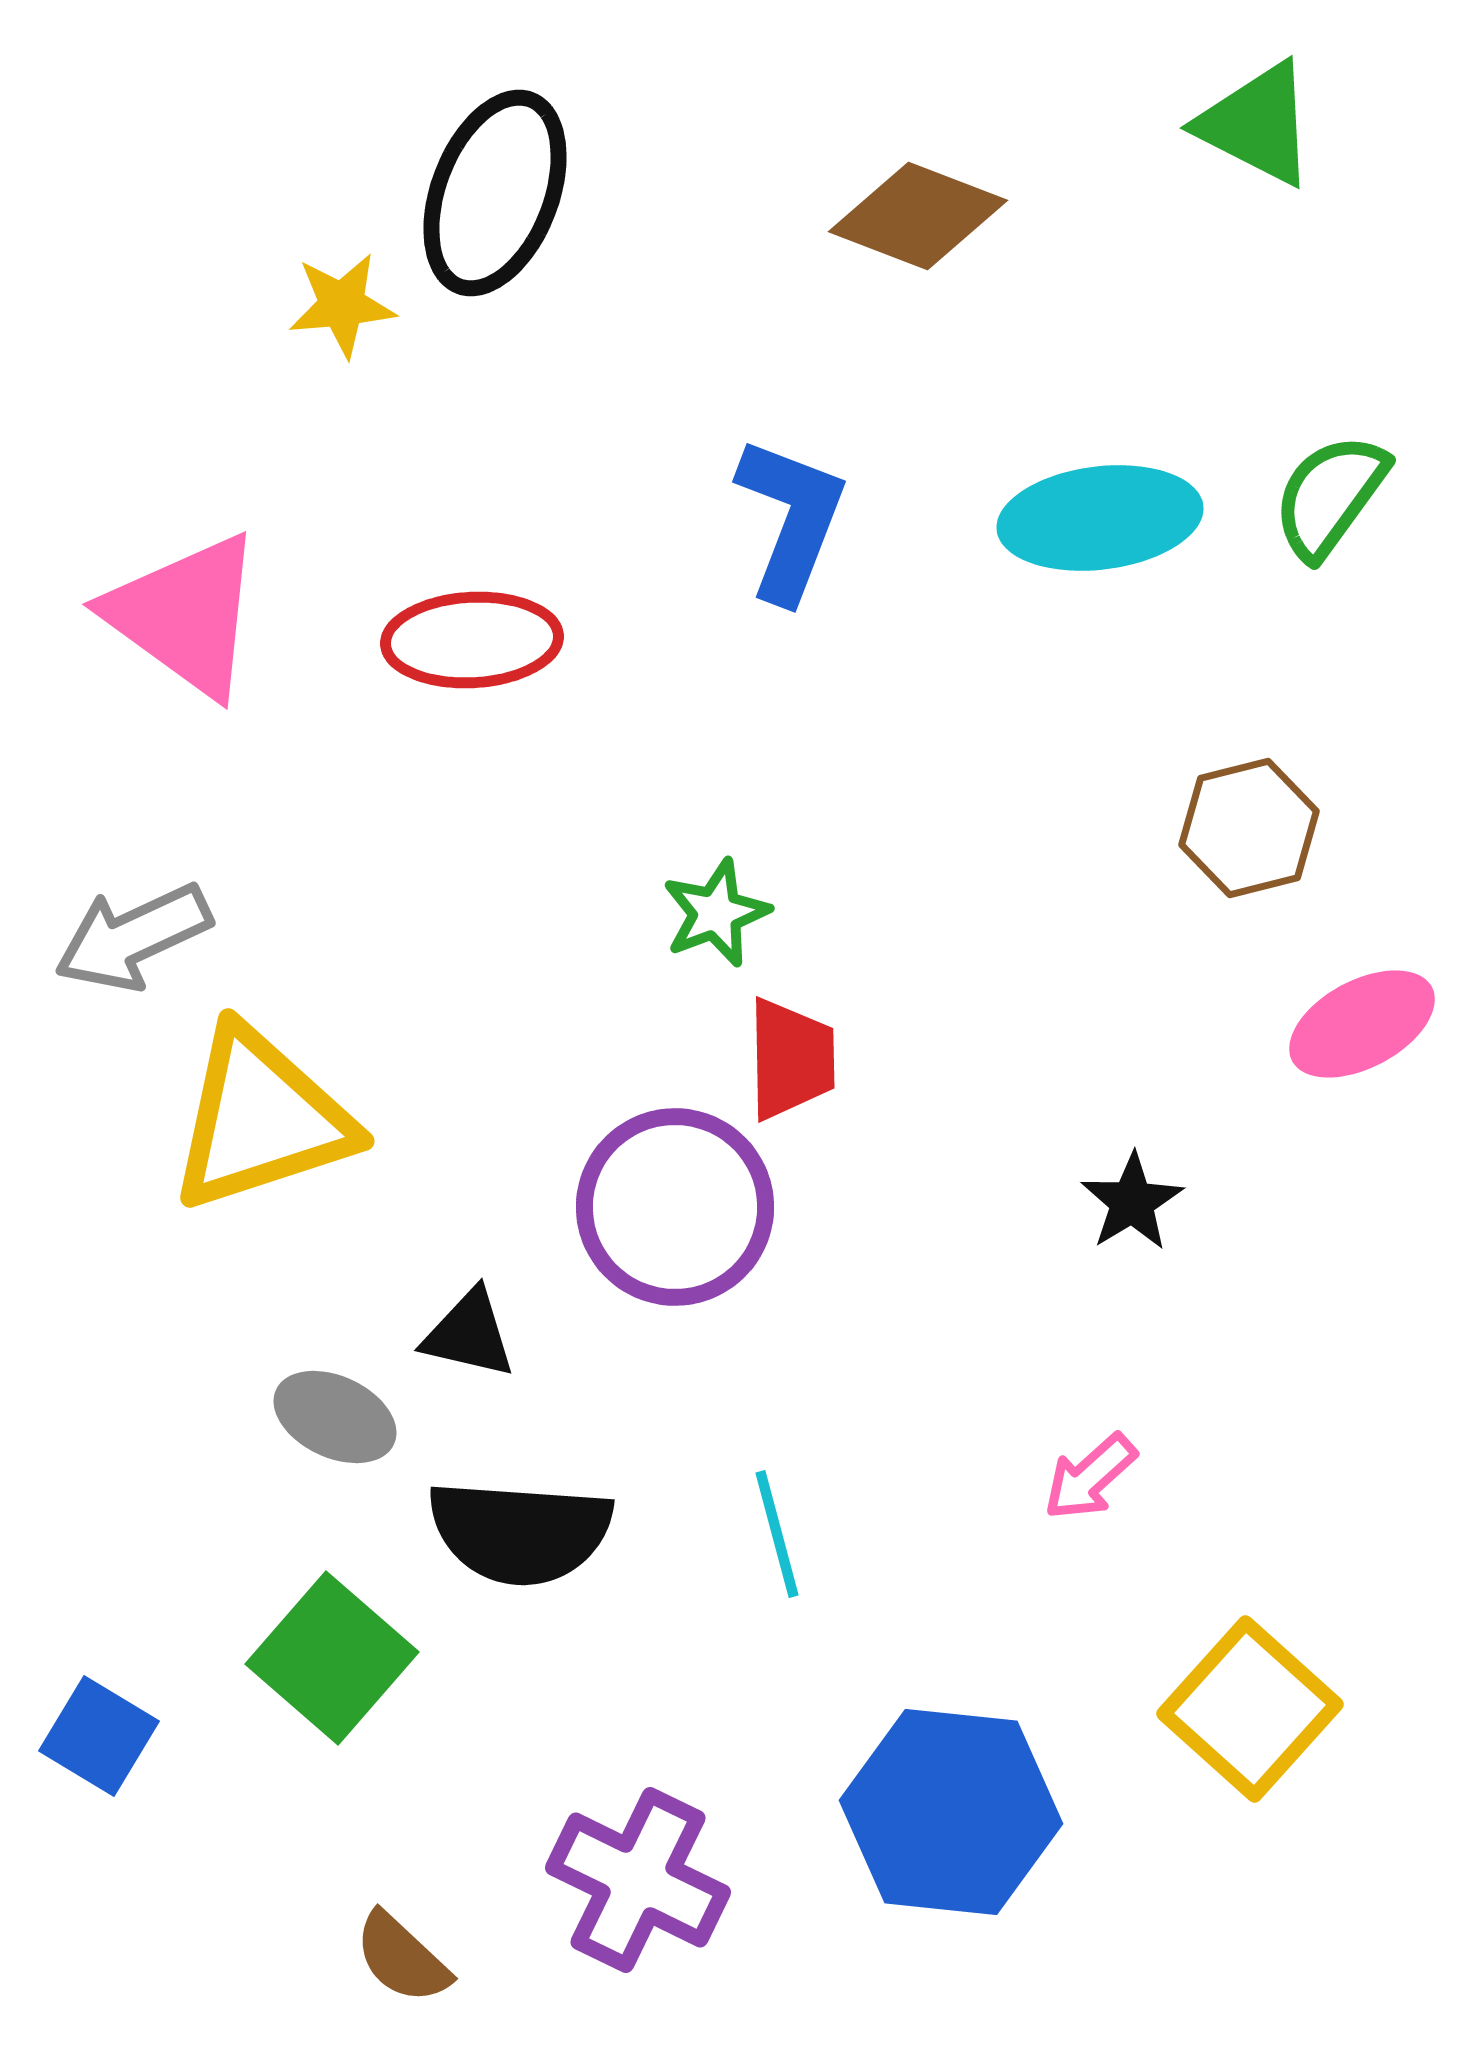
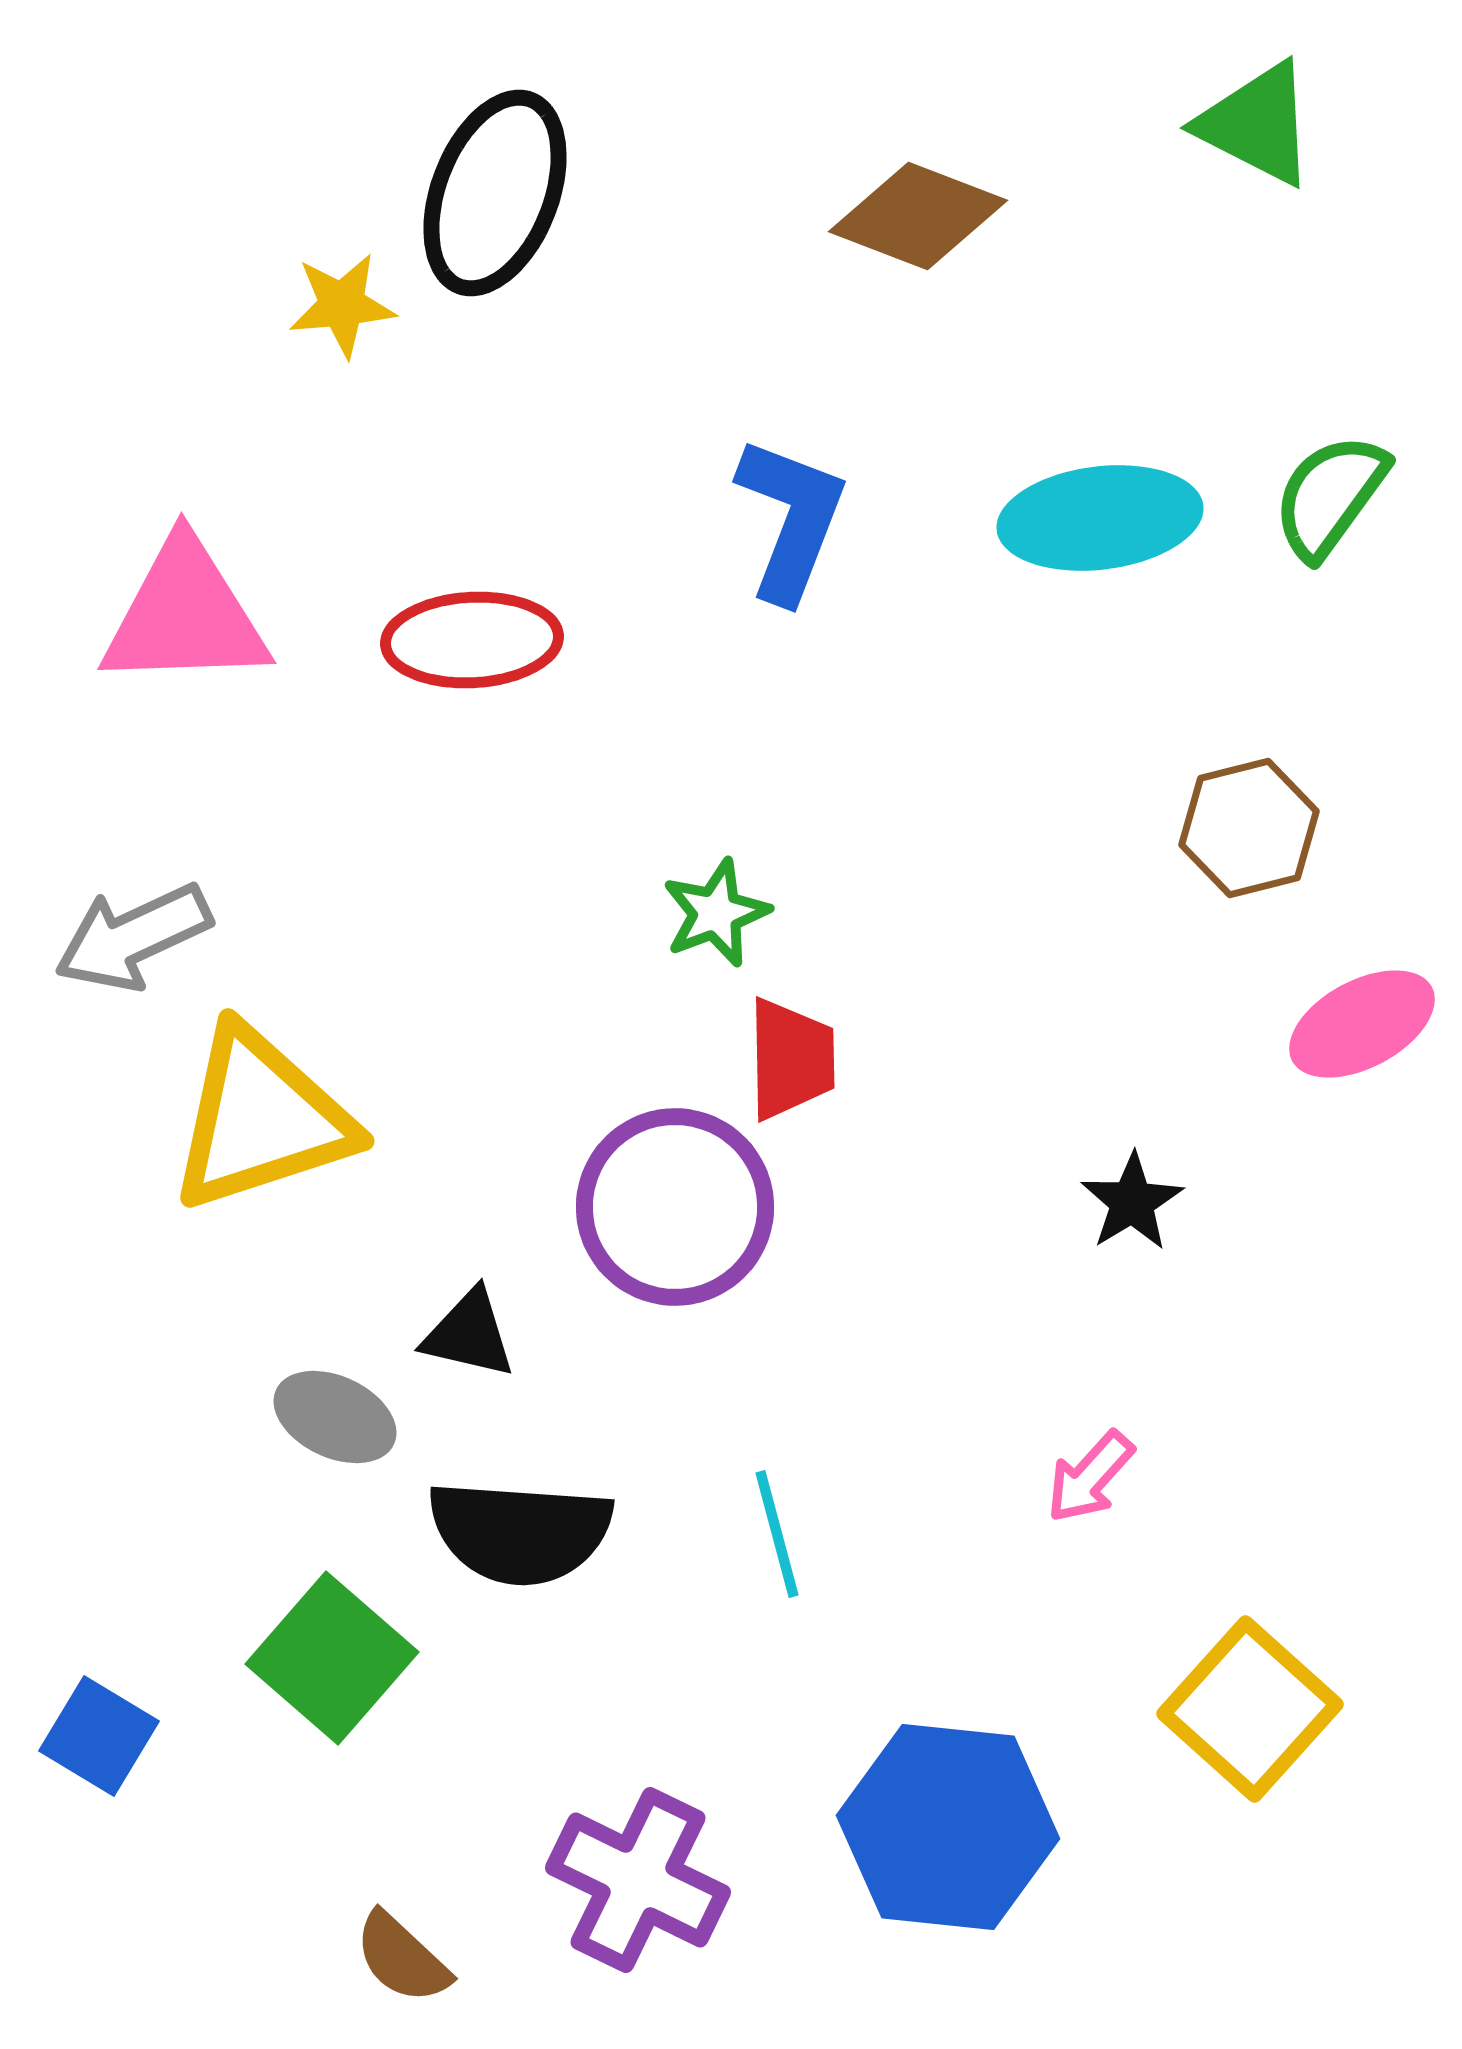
pink triangle: rotated 38 degrees counterclockwise
pink arrow: rotated 6 degrees counterclockwise
blue hexagon: moved 3 px left, 15 px down
